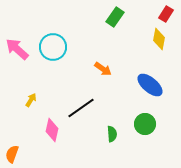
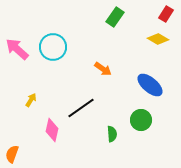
yellow diamond: moved 1 px left; rotated 70 degrees counterclockwise
green circle: moved 4 px left, 4 px up
